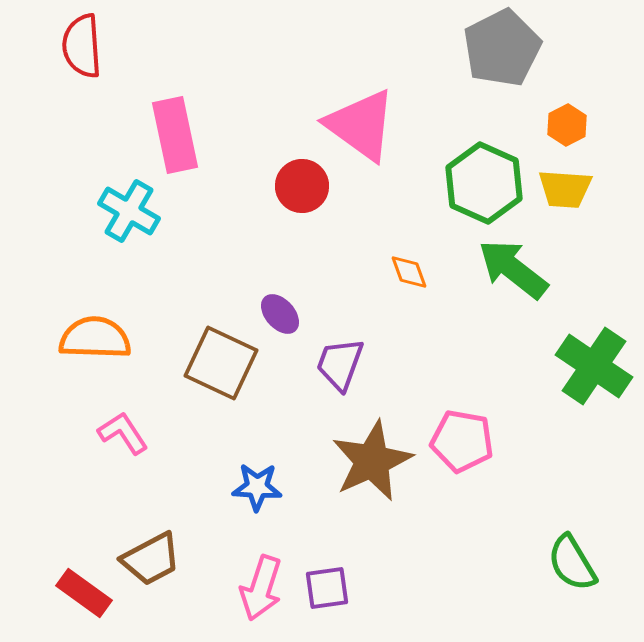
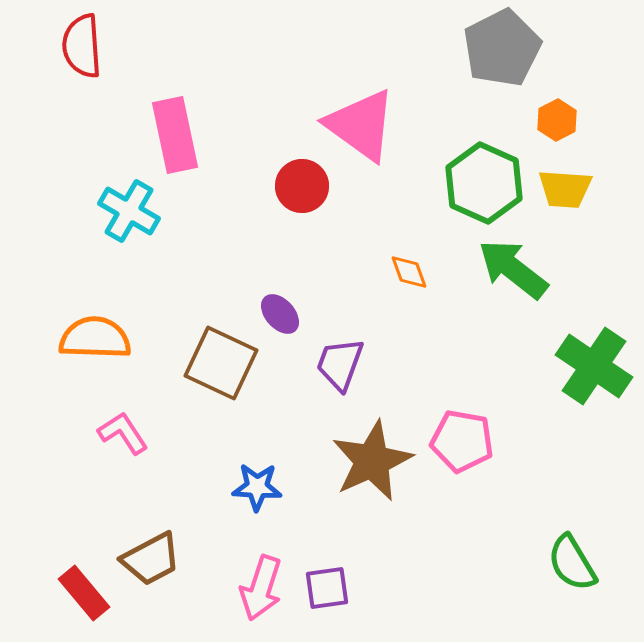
orange hexagon: moved 10 px left, 5 px up
red rectangle: rotated 14 degrees clockwise
